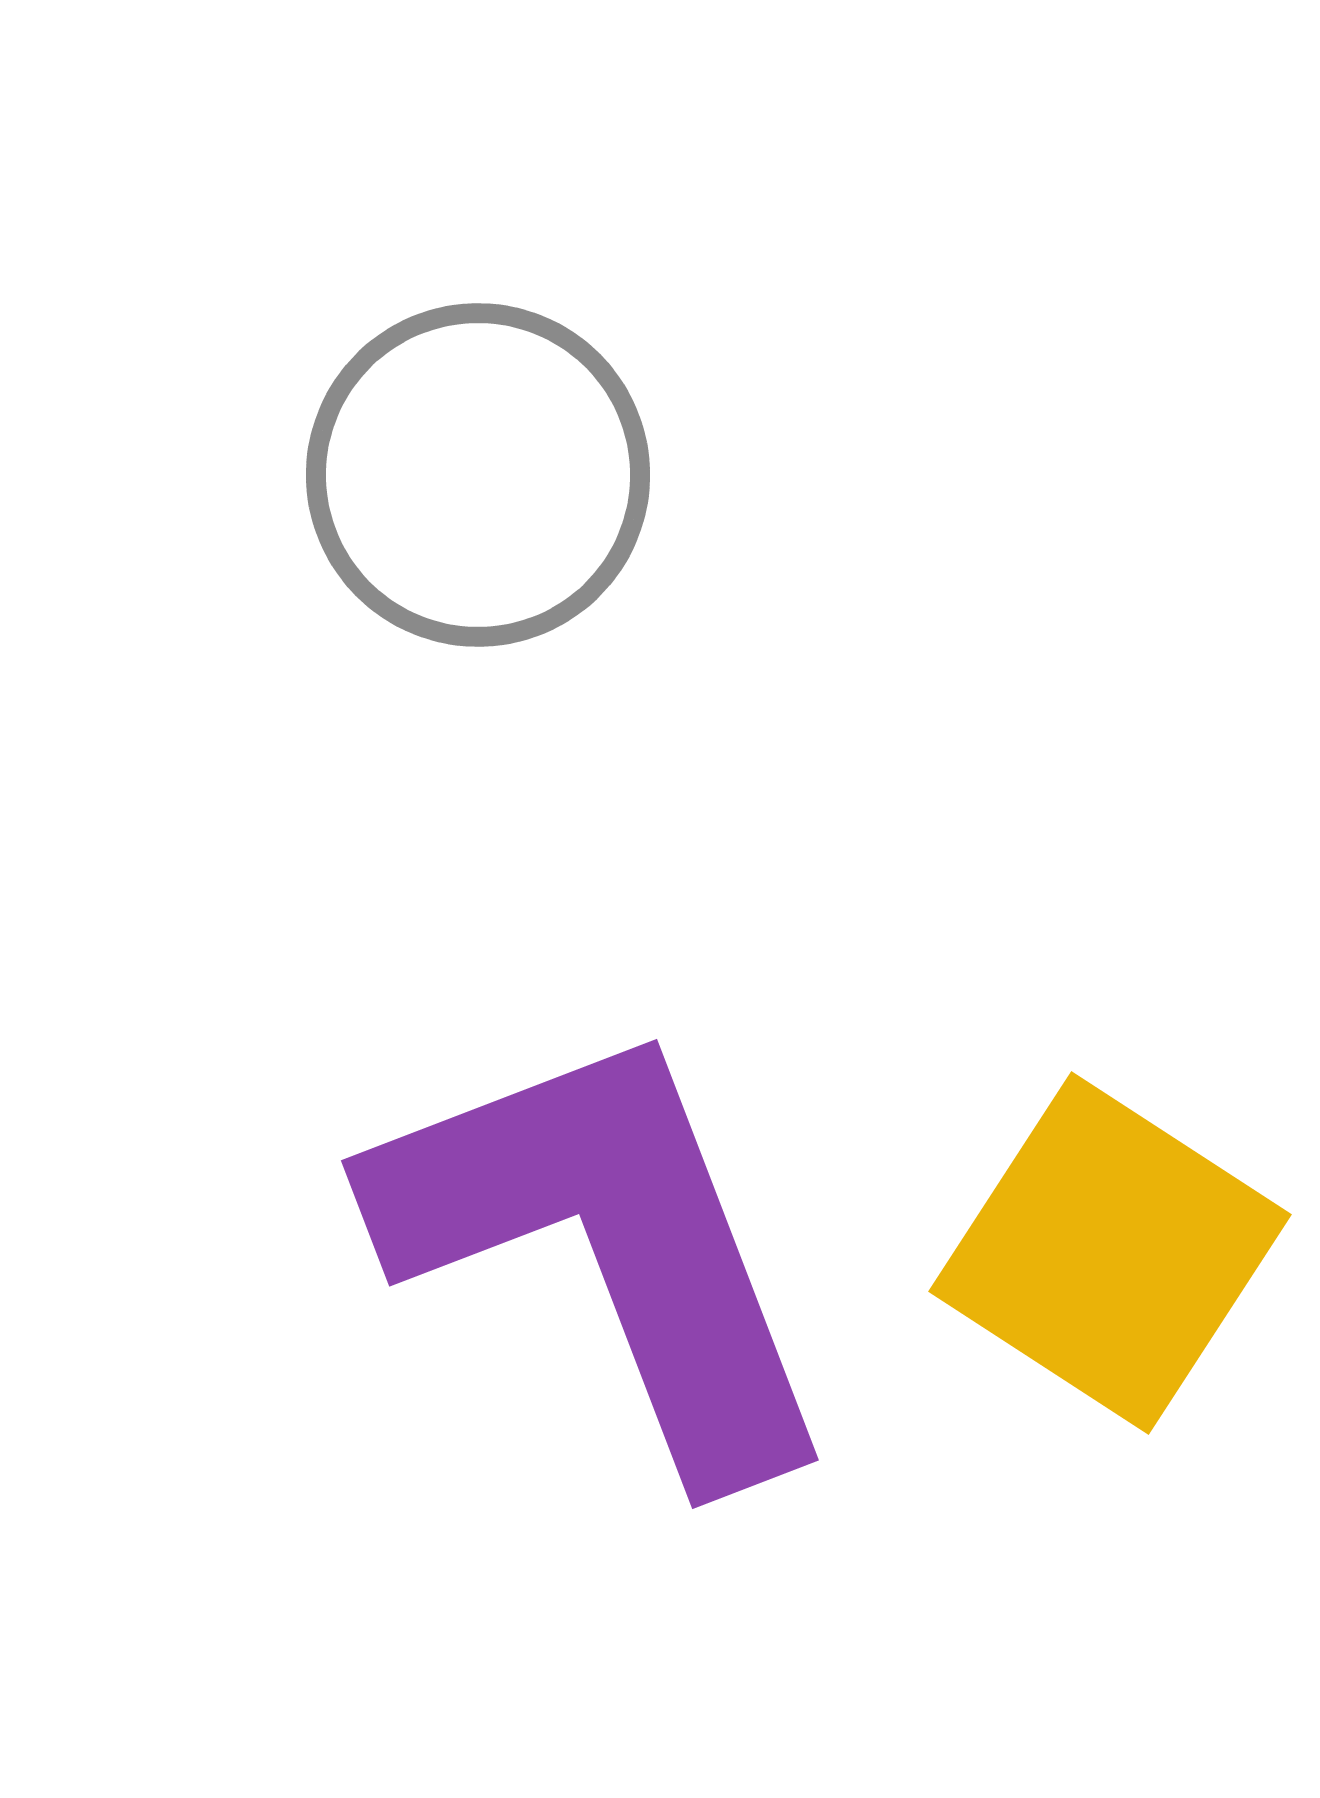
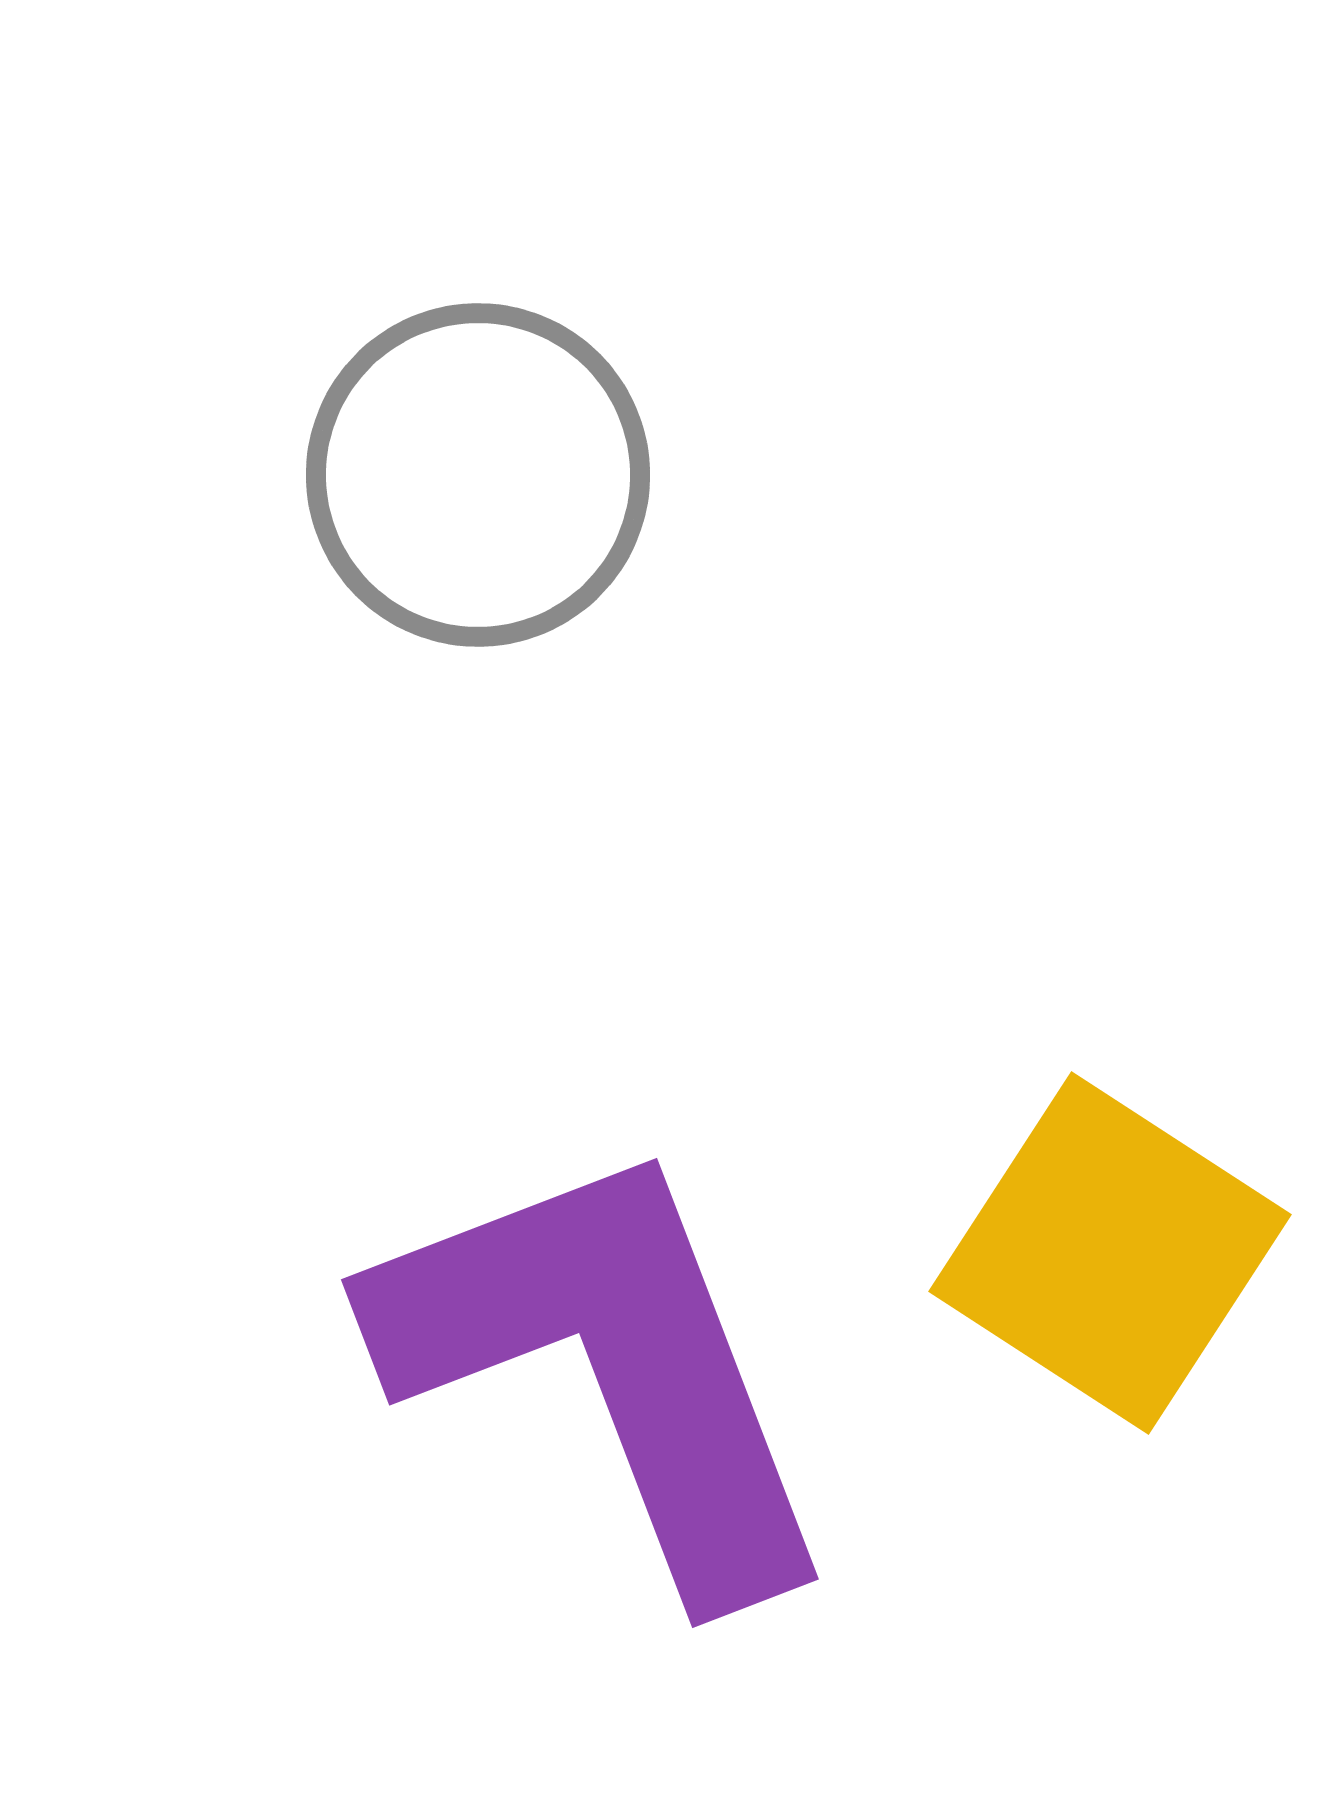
purple L-shape: moved 119 px down
